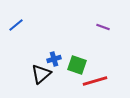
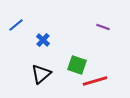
blue cross: moved 11 px left, 19 px up; rotated 32 degrees counterclockwise
